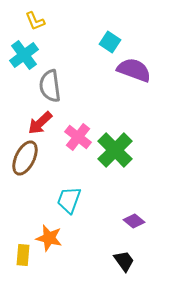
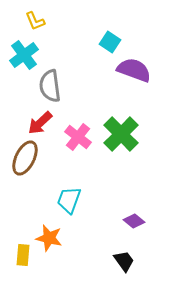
green cross: moved 6 px right, 16 px up
